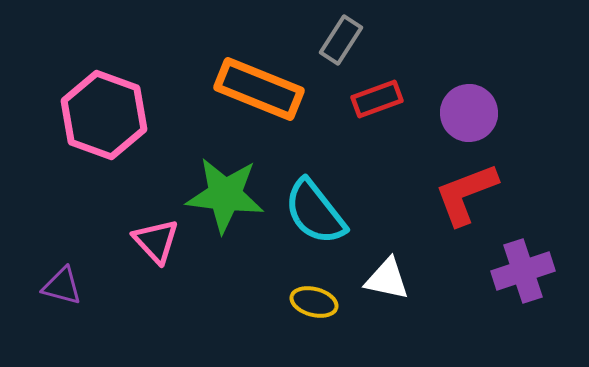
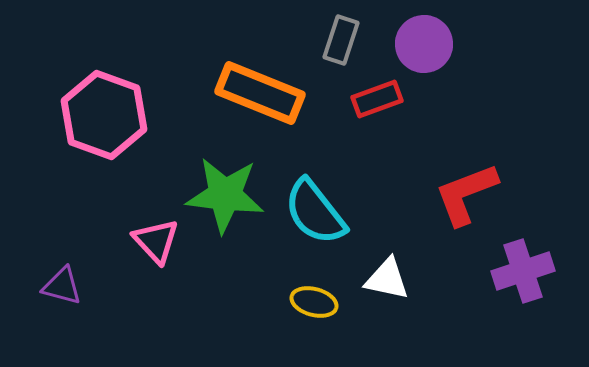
gray rectangle: rotated 15 degrees counterclockwise
orange rectangle: moved 1 px right, 4 px down
purple circle: moved 45 px left, 69 px up
